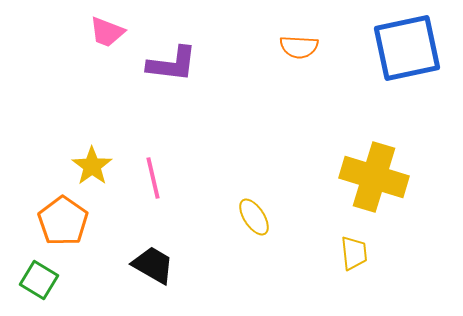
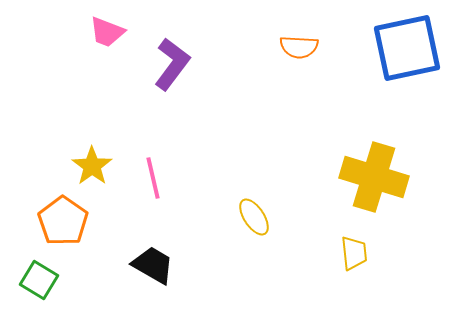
purple L-shape: rotated 60 degrees counterclockwise
